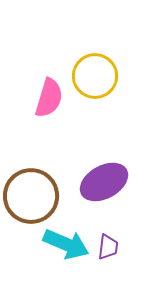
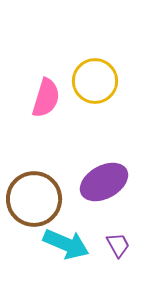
yellow circle: moved 5 px down
pink semicircle: moved 3 px left
brown circle: moved 3 px right, 3 px down
purple trapezoid: moved 10 px right, 2 px up; rotated 36 degrees counterclockwise
